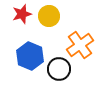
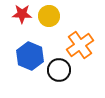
red star: rotated 18 degrees clockwise
black circle: moved 1 px down
